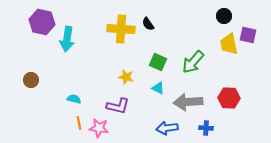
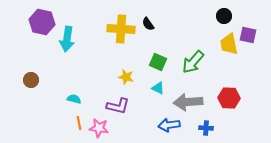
blue arrow: moved 2 px right, 3 px up
